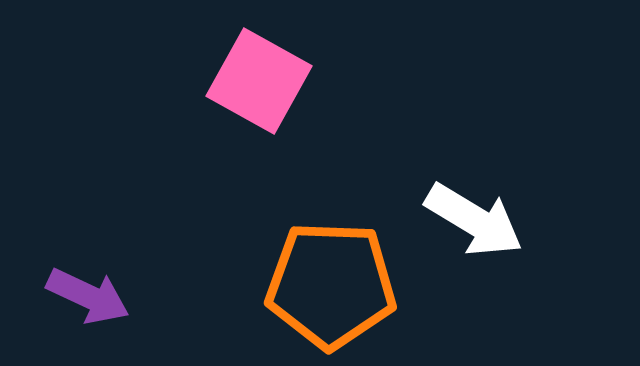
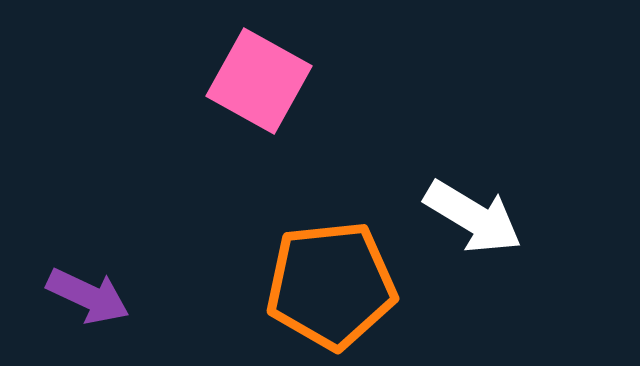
white arrow: moved 1 px left, 3 px up
orange pentagon: rotated 8 degrees counterclockwise
